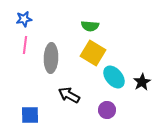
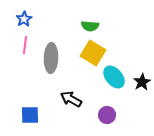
blue star: rotated 21 degrees counterclockwise
black arrow: moved 2 px right, 4 px down
purple circle: moved 5 px down
